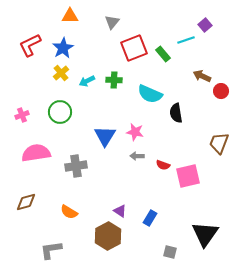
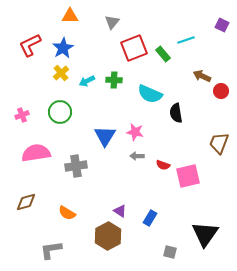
purple square: moved 17 px right; rotated 24 degrees counterclockwise
orange semicircle: moved 2 px left, 1 px down
